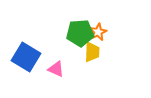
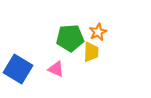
green pentagon: moved 10 px left, 5 px down
yellow trapezoid: moved 1 px left
blue square: moved 8 px left, 12 px down
